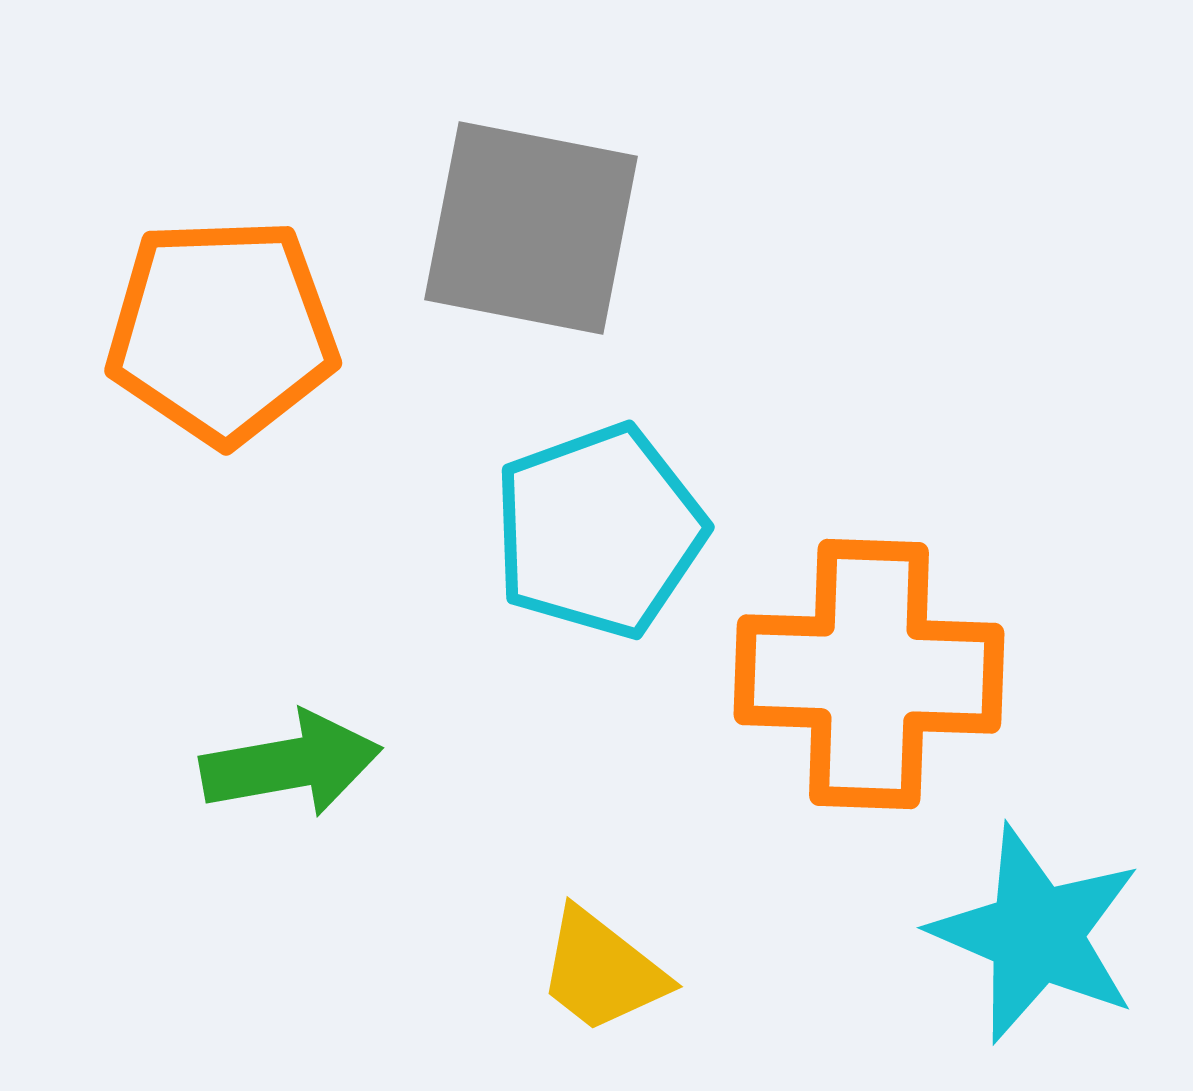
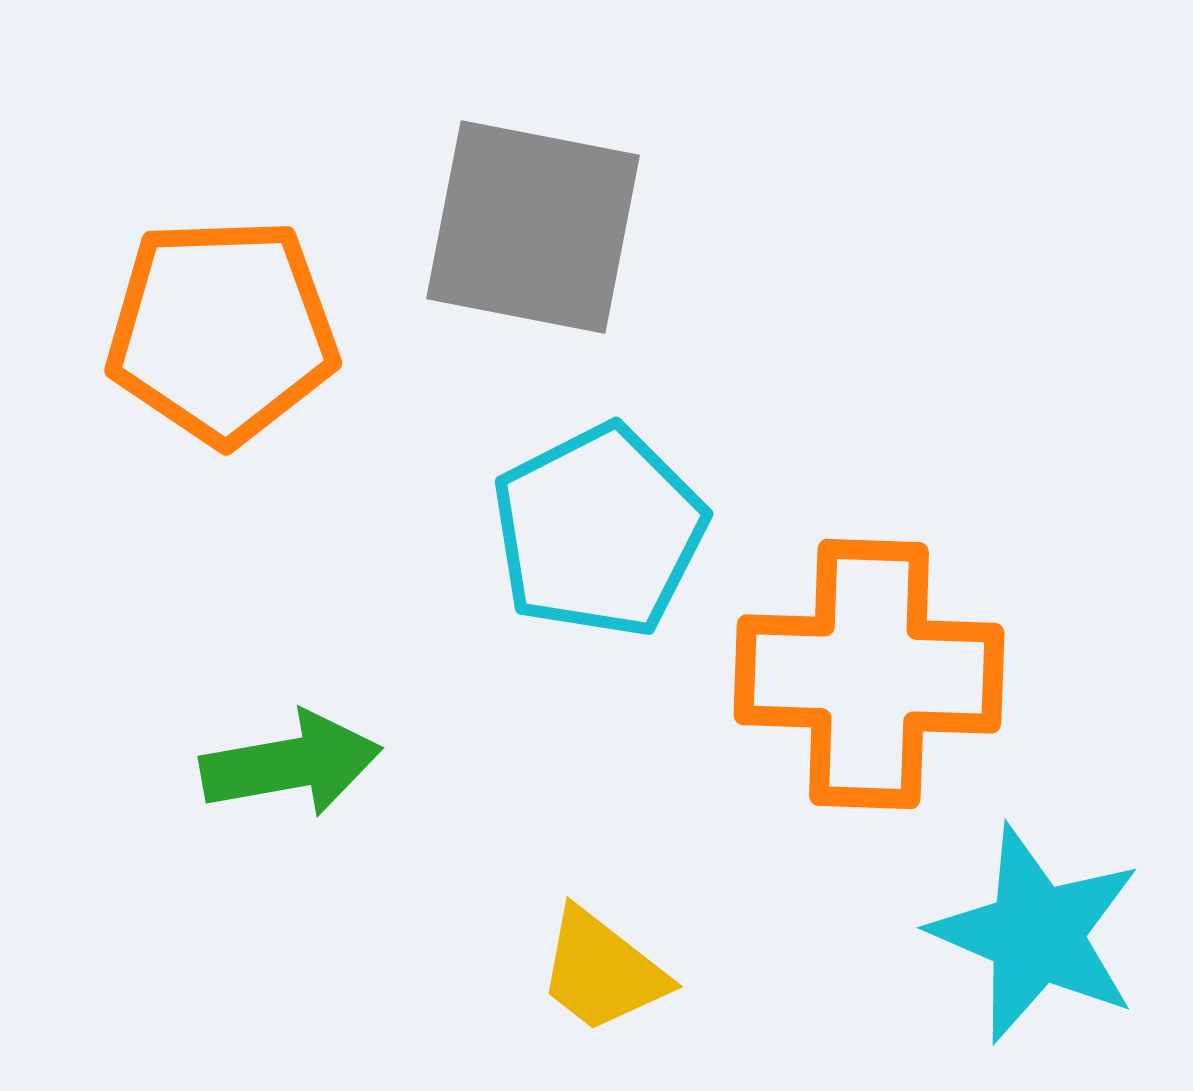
gray square: moved 2 px right, 1 px up
cyan pentagon: rotated 7 degrees counterclockwise
